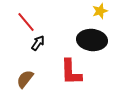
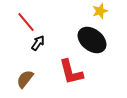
black ellipse: rotated 32 degrees clockwise
red L-shape: rotated 12 degrees counterclockwise
